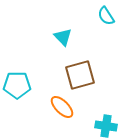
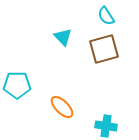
brown square: moved 24 px right, 26 px up
